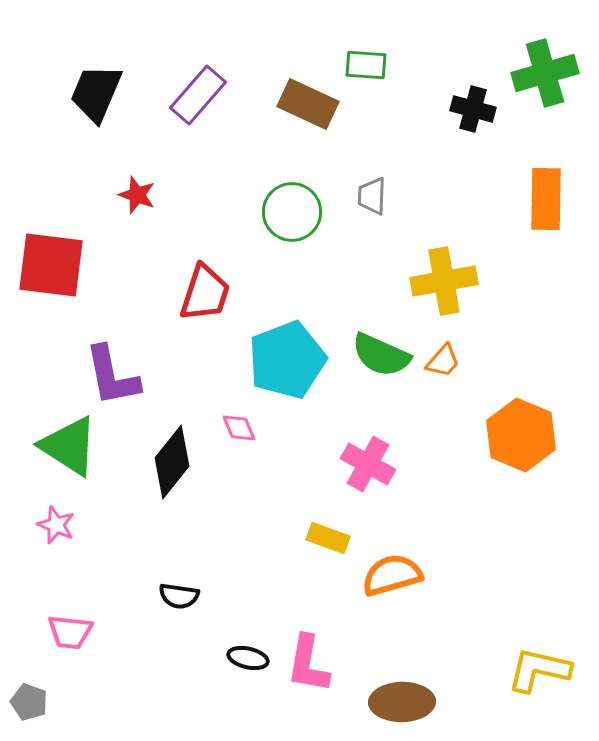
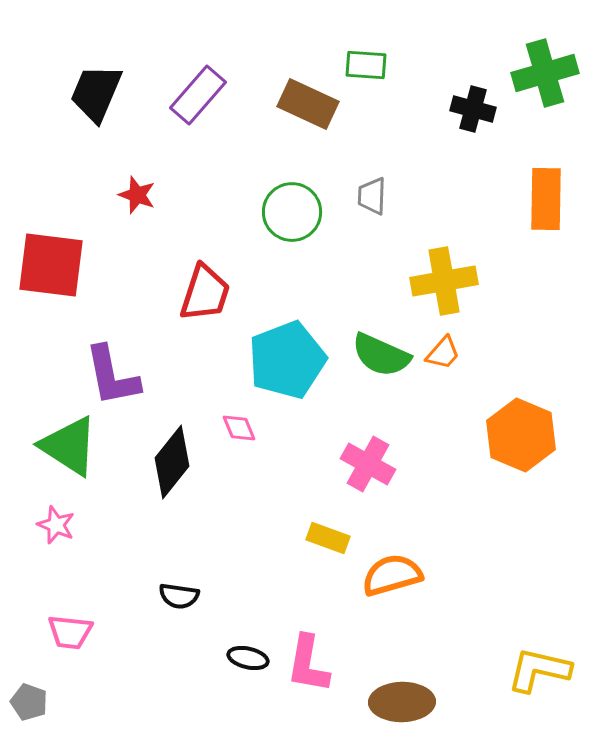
orange trapezoid: moved 8 px up
